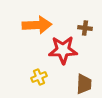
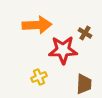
brown cross: moved 5 px down; rotated 24 degrees clockwise
